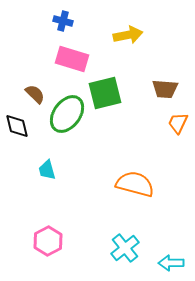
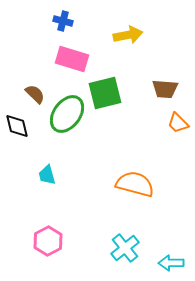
orange trapezoid: rotated 70 degrees counterclockwise
cyan trapezoid: moved 5 px down
